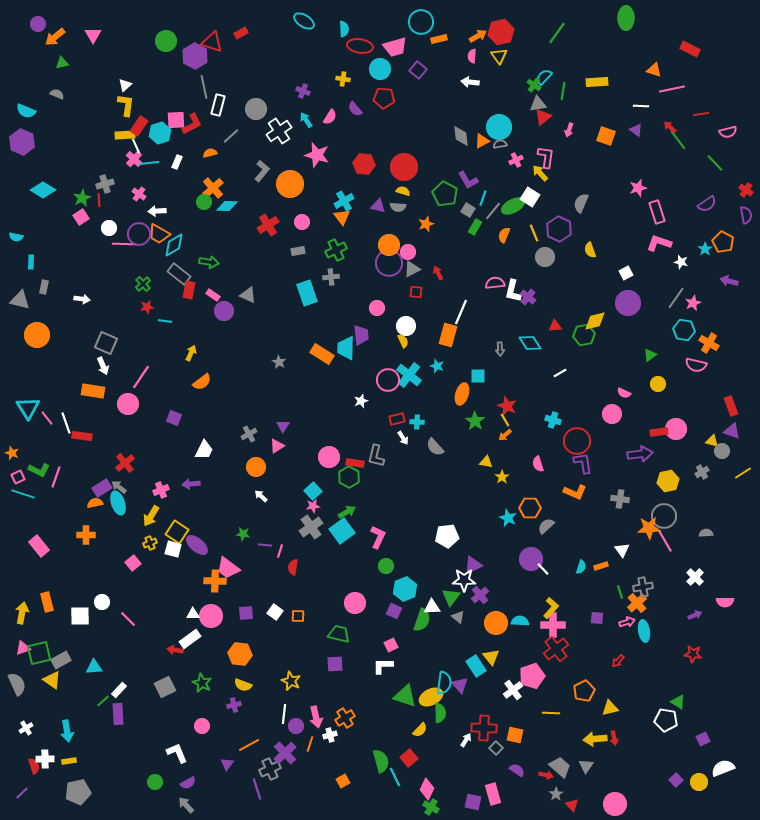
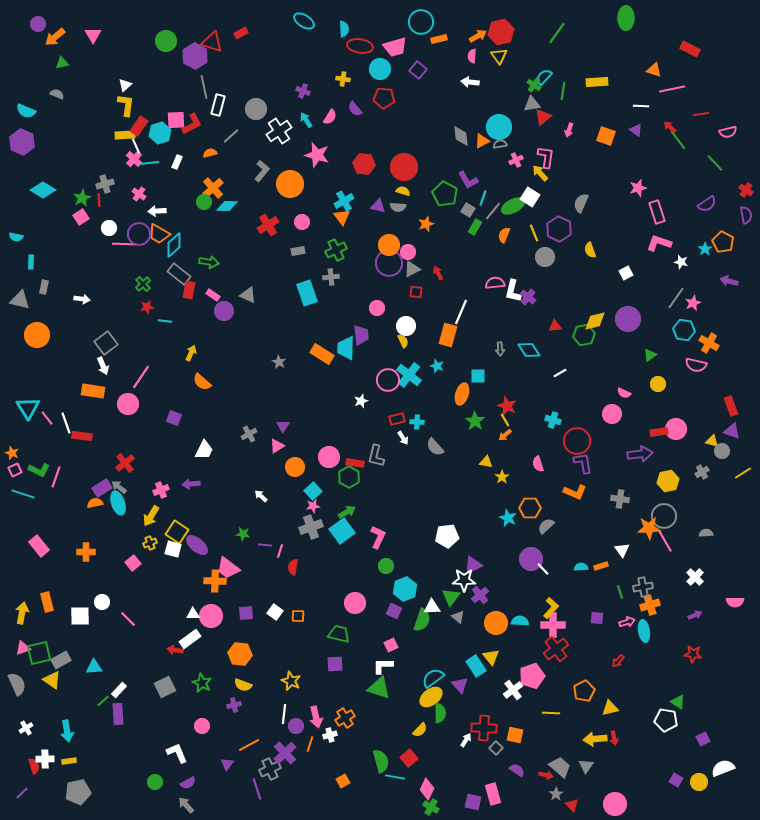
gray triangle at (538, 104): moved 6 px left
cyan diamond at (174, 245): rotated 10 degrees counterclockwise
purple circle at (628, 303): moved 16 px down
gray square at (106, 343): rotated 30 degrees clockwise
cyan diamond at (530, 343): moved 1 px left, 7 px down
orange semicircle at (202, 382): rotated 78 degrees clockwise
orange circle at (256, 467): moved 39 px right
pink square at (18, 477): moved 3 px left, 7 px up
gray cross at (311, 527): rotated 15 degrees clockwise
orange cross at (86, 535): moved 17 px down
cyan semicircle at (581, 567): rotated 112 degrees counterclockwise
pink semicircle at (725, 602): moved 10 px right
orange cross at (637, 603): moved 13 px right, 2 px down; rotated 24 degrees clockwise
cyan semicircle at (444, 683): moved 11 px left, 5 px up; rotated 135 degrees counterclockwise
green triangle at (405, 696): moved 26 px left, 8 px up
yellow ellipse at (431, 697): rotated 10 degrees counterclockwise
cyan line at (395, 777): rotated 54 degrees counterclockwise
purple square at (676, 780): rotated 16 degrees counterclockwise
